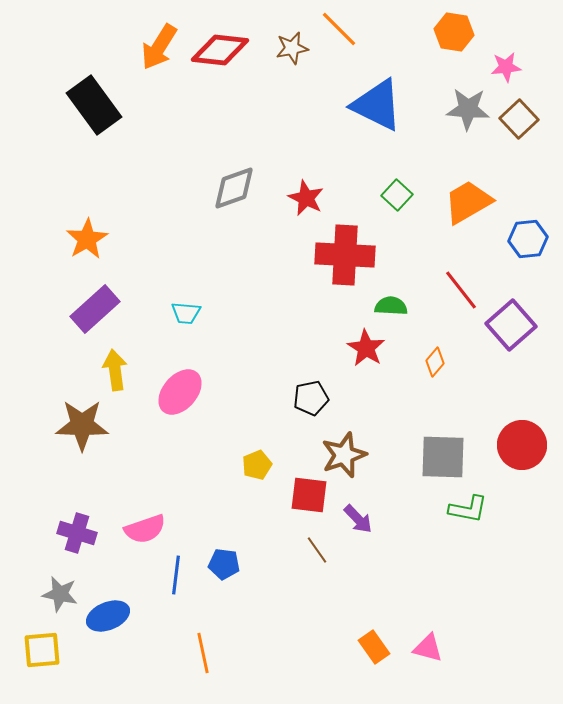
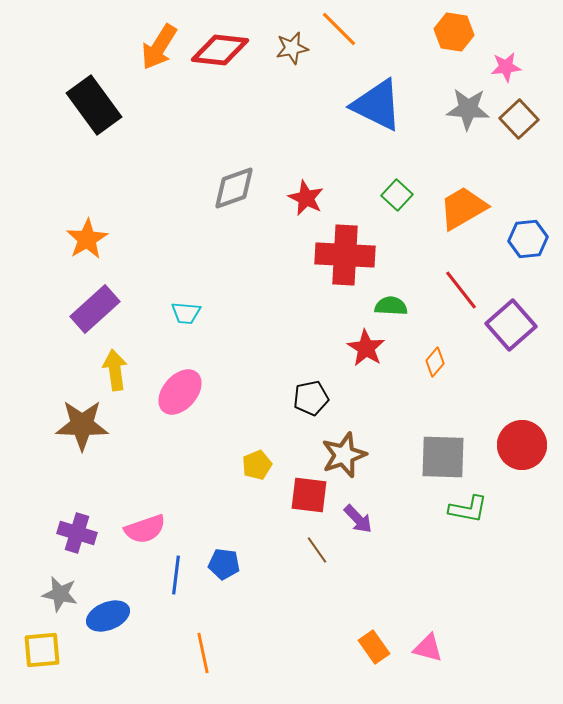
orange trapezoid at (468, 202): moved 5 px left, 6 px down
